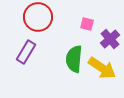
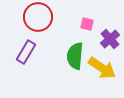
green semicircle: moved 1 px right, 3 px up
